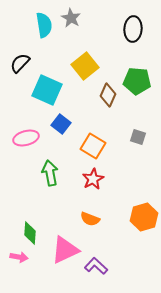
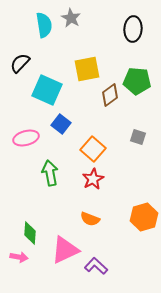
yellow square: moved 2 px right, 3 px down; rotated 28 degrees clockwise
brown diamond: moved 2 px right; rotated 30 degrees clockwise
orange square: moved 3 px down; rotated 10 degrees clockwise
